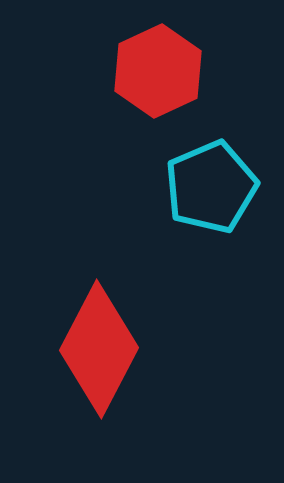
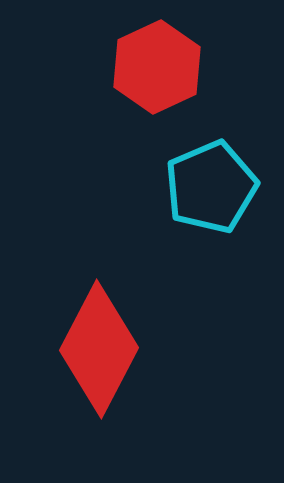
red hexagon: moved 1 px left, 4 px up
